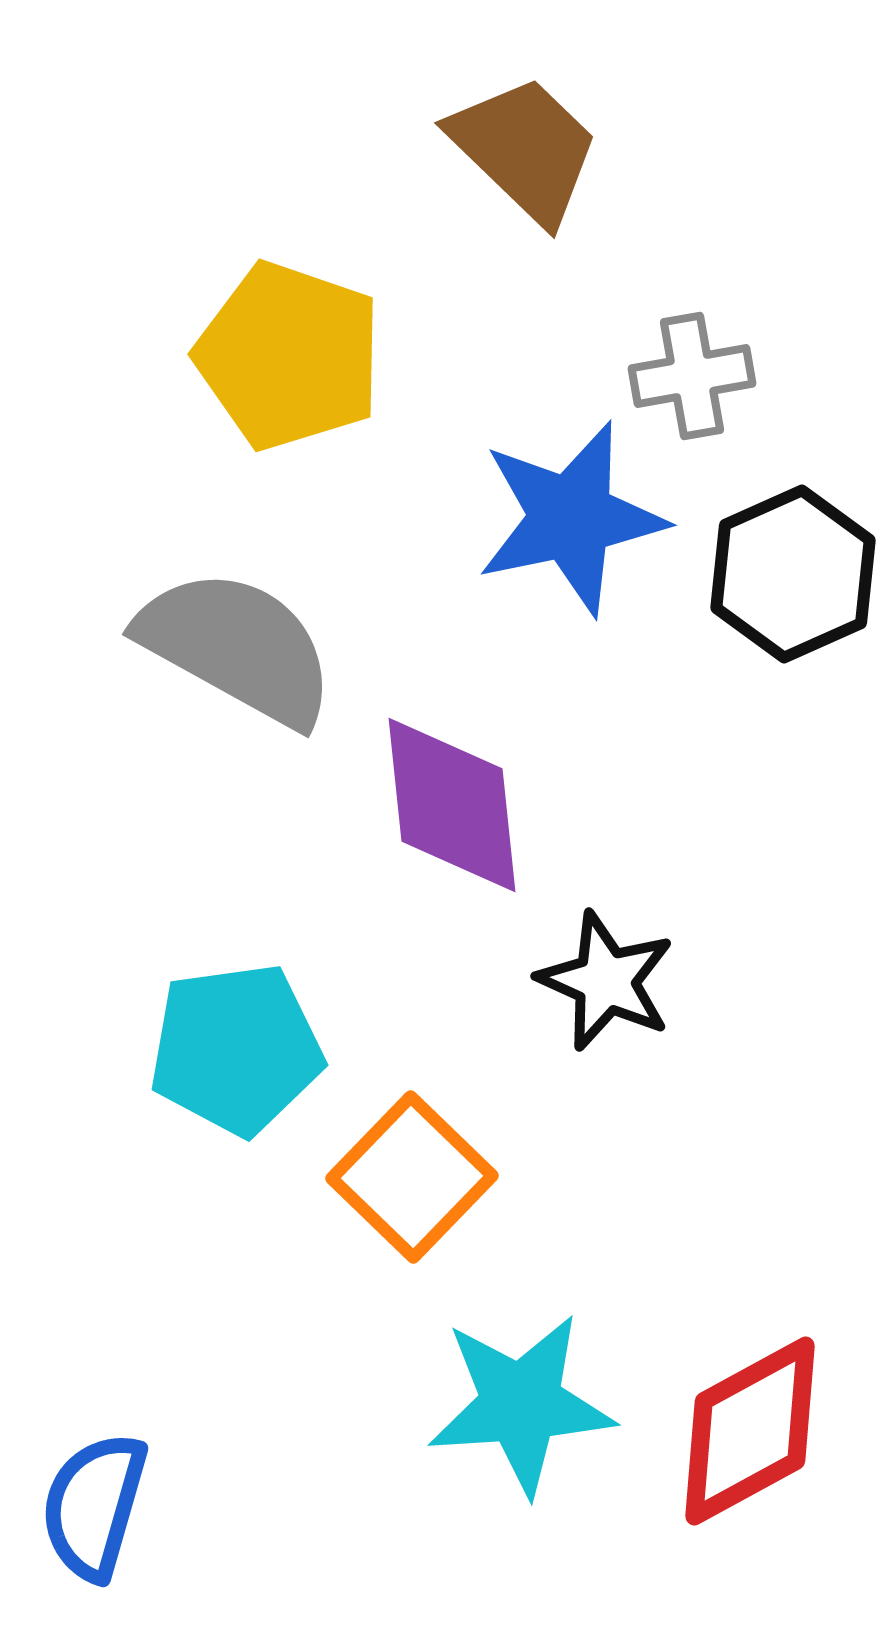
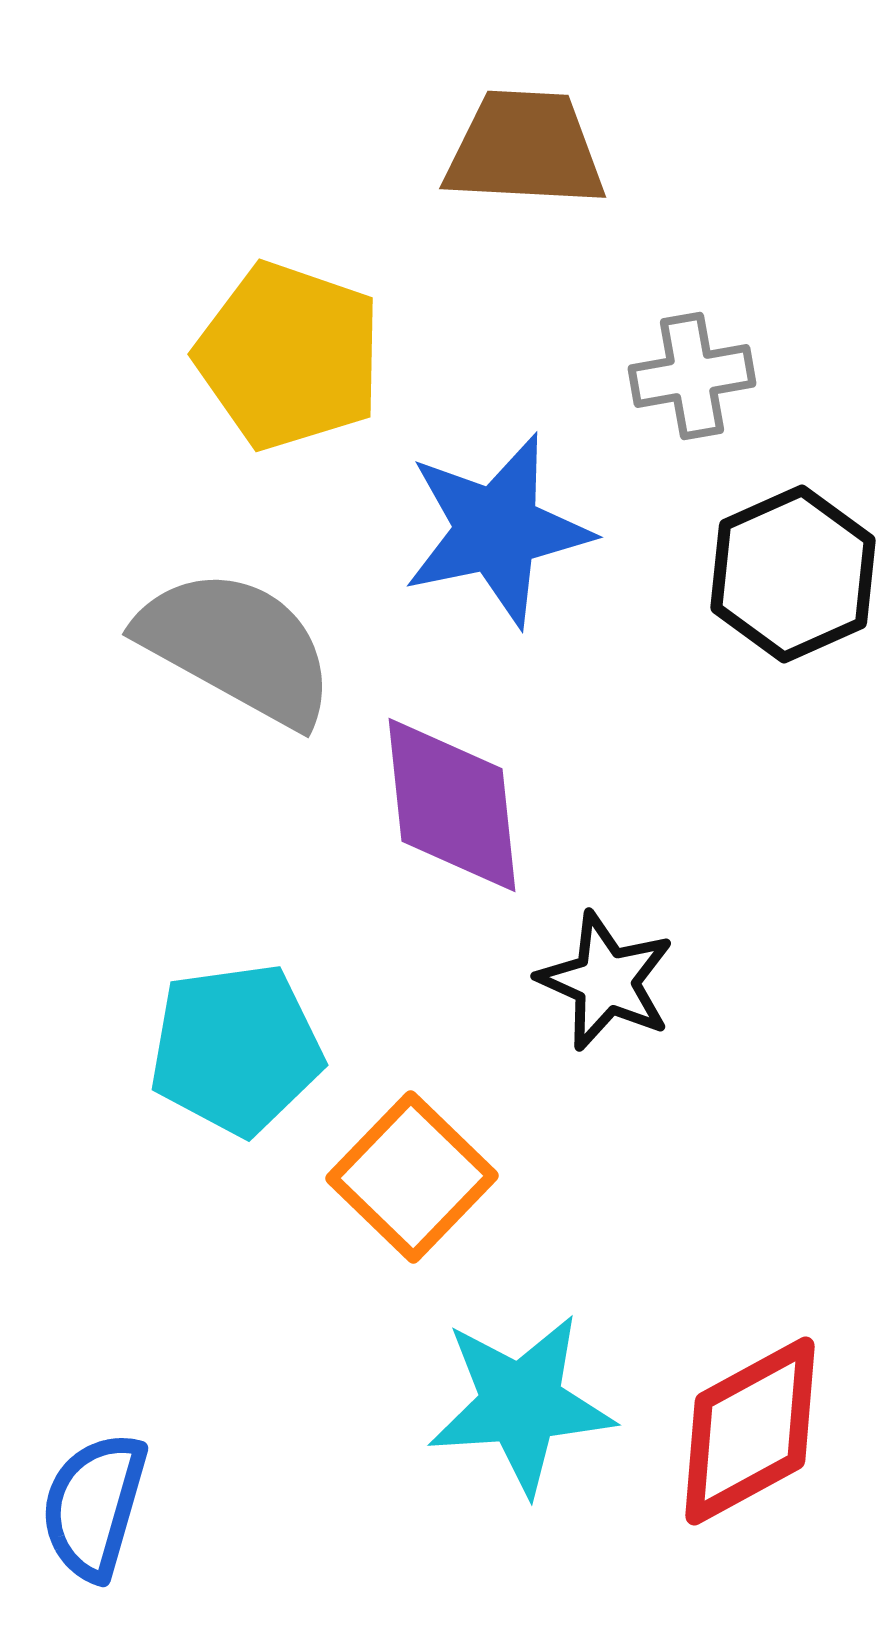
brown trapezoid: rotated 41 degrees counterclockwise
blue star: moved 74 px left, 12 px down
